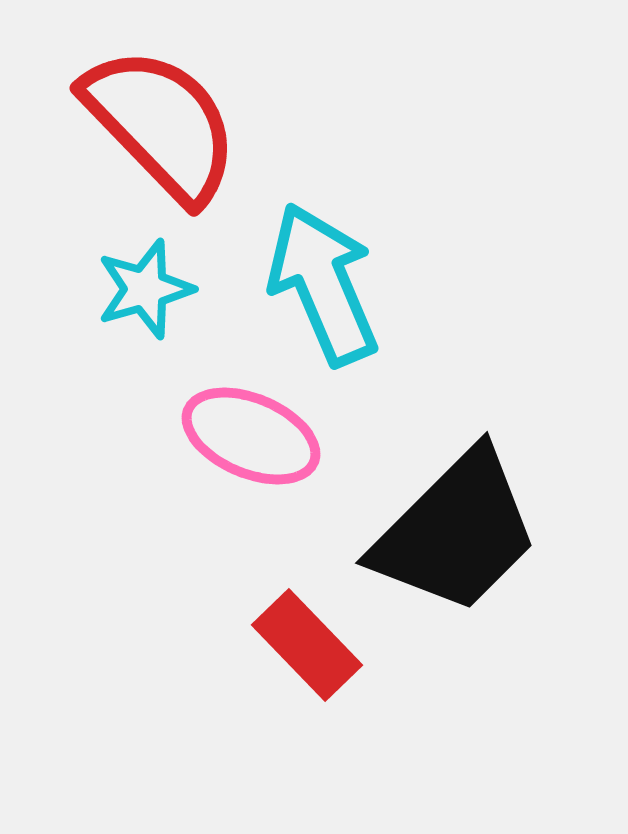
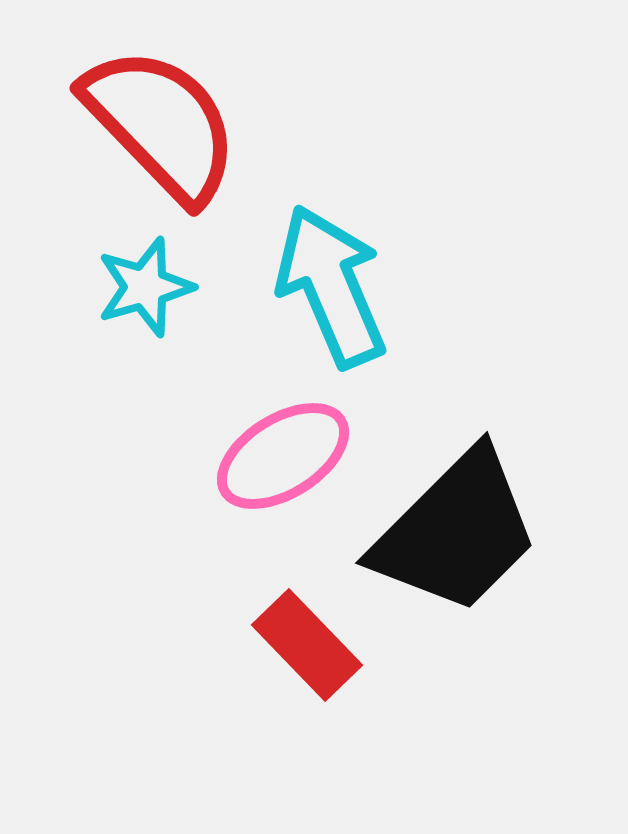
cyan arrow: moved 8 px right, 2 px down
cyan star: moved 2 px up
pink ellipse: moved 32 px right, 20 px down; rotated 55 degrees counterclockwise
